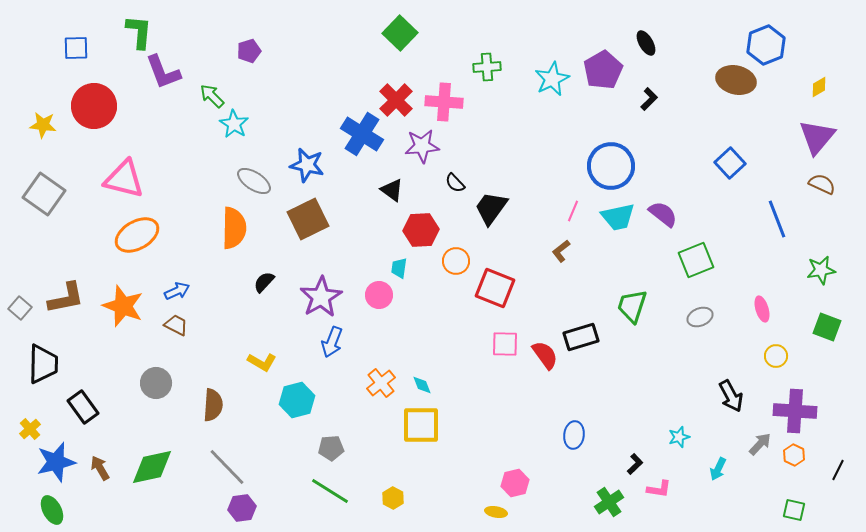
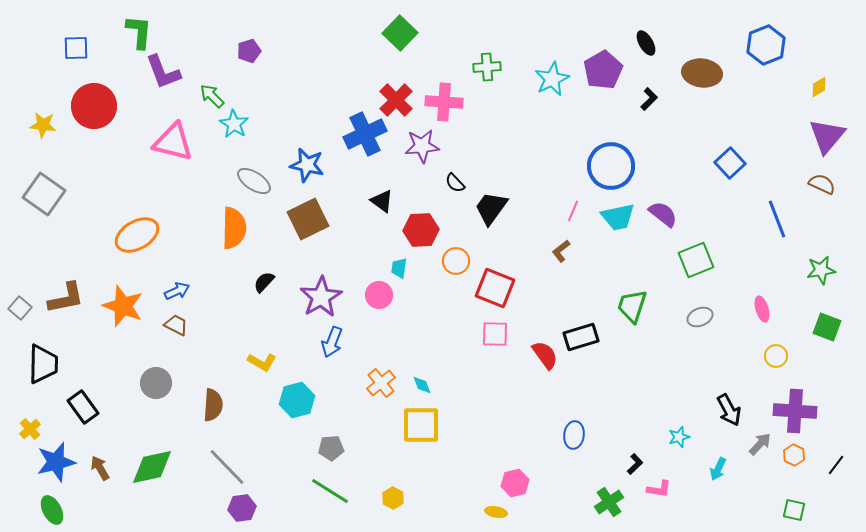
brown ellipse at (736, 80): moved 34 px left, 7 px up; rotated 6 degrees counterclockwise
blue cross at (362, 134): moved 3 px right; rotated 33 degrees clockwise
purple triangle at (817, 137): moved 10 px right, 1 px up
pink triangle at (124, 179): moved 49 px right, 37 px up
black triangle at (392, 190): moved 10 px left, 11 px down
pink square at (505, 344): moved 10 px left, 10 px up
black arrow at (731, 396): moved 2 px left, 14 px down
black line at (838, 470): moved 2 px left, 5 px up; rotated 10 degrees clockwise
